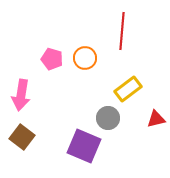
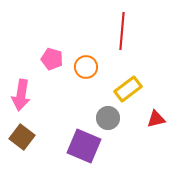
orange circle: moved 1 px right, 9 px down
